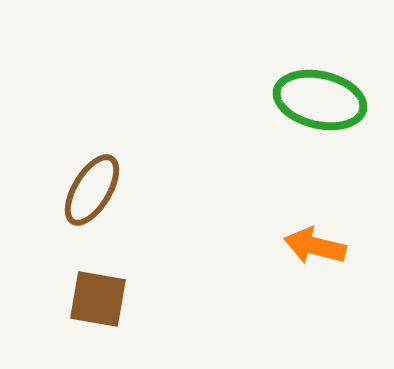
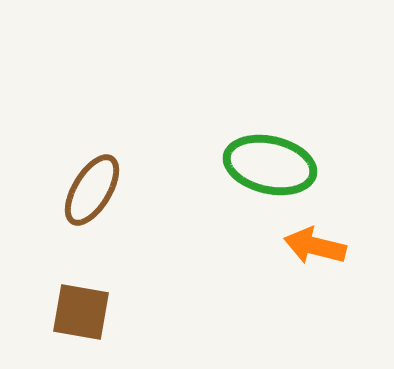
green ellipse: moved 50 px left, 65 px down
brown square: moved 17 px left, 13 px down
